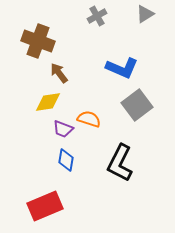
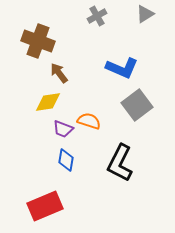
orange semicircle: moved 2 px down
